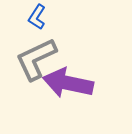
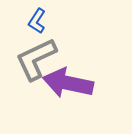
blue L-shape: moved 4 px down
